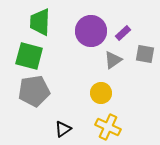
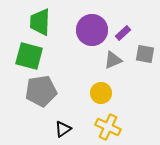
purple circle: moved 1 px right, 1 px up
gray triangle: rotated 12 degrees clockwise
gray pentagon: moved 7 px right
